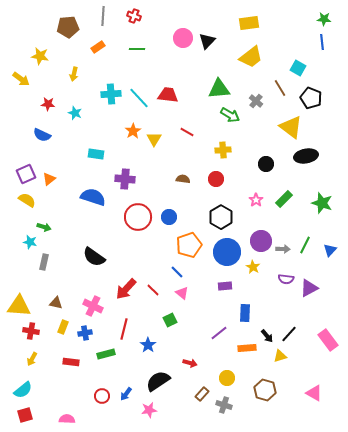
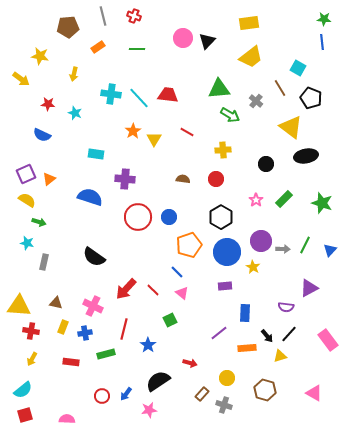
gray line at (103, 16): rotated 18 degrees counterclockwise
cyan cross at (111, 94): rotated 12 degrees clockwise
blue semicircle at (93, 197): moved 3 px left
green arrow at (44, 227): moved 5 px left, 5 px up
cyan star at (30, 242): moved 3 px left, 1 px down
purple semicircle at (286, 279): moved 28 px down
